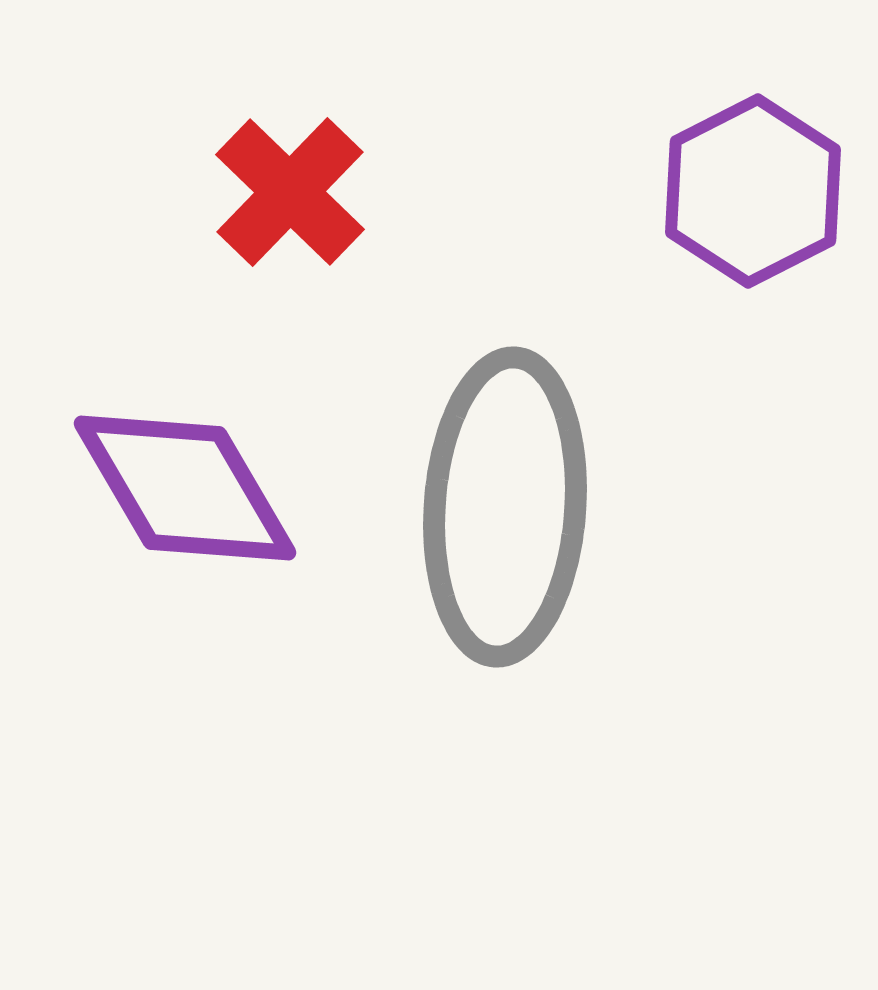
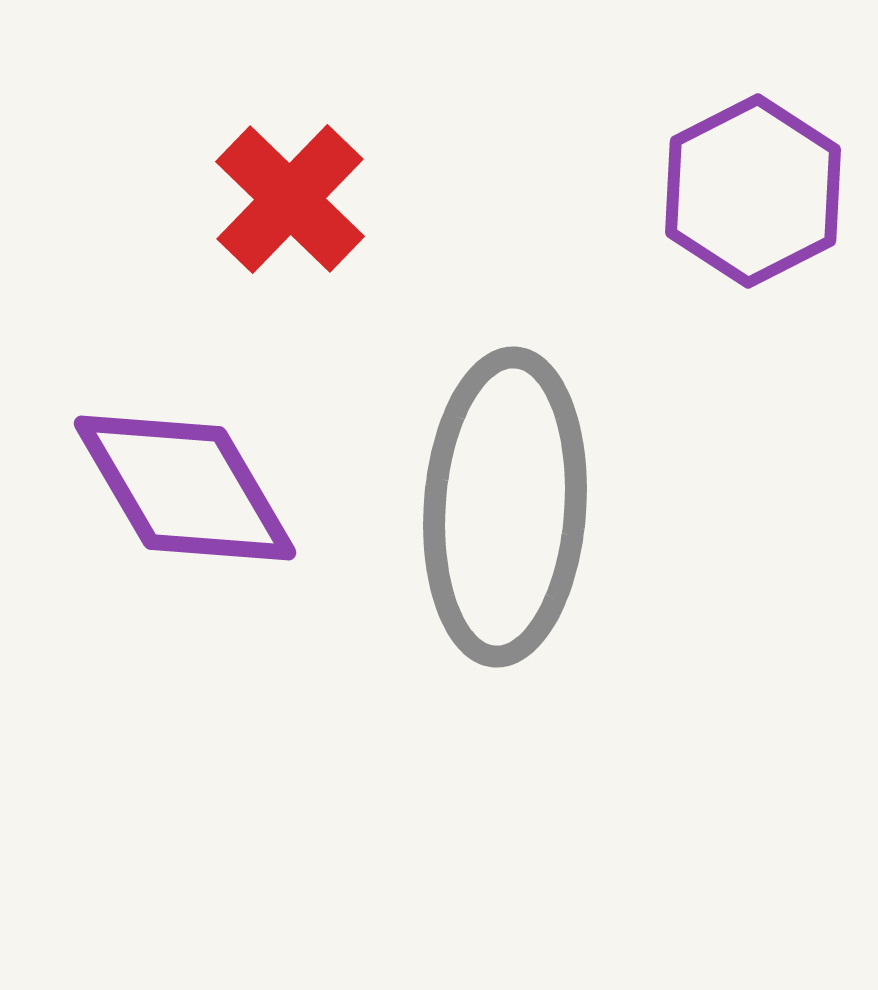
red cross: moved 7 px down
